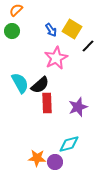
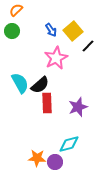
yellow square: moved 1 px right, 2 px down; rotated 18 degrees clockwise
